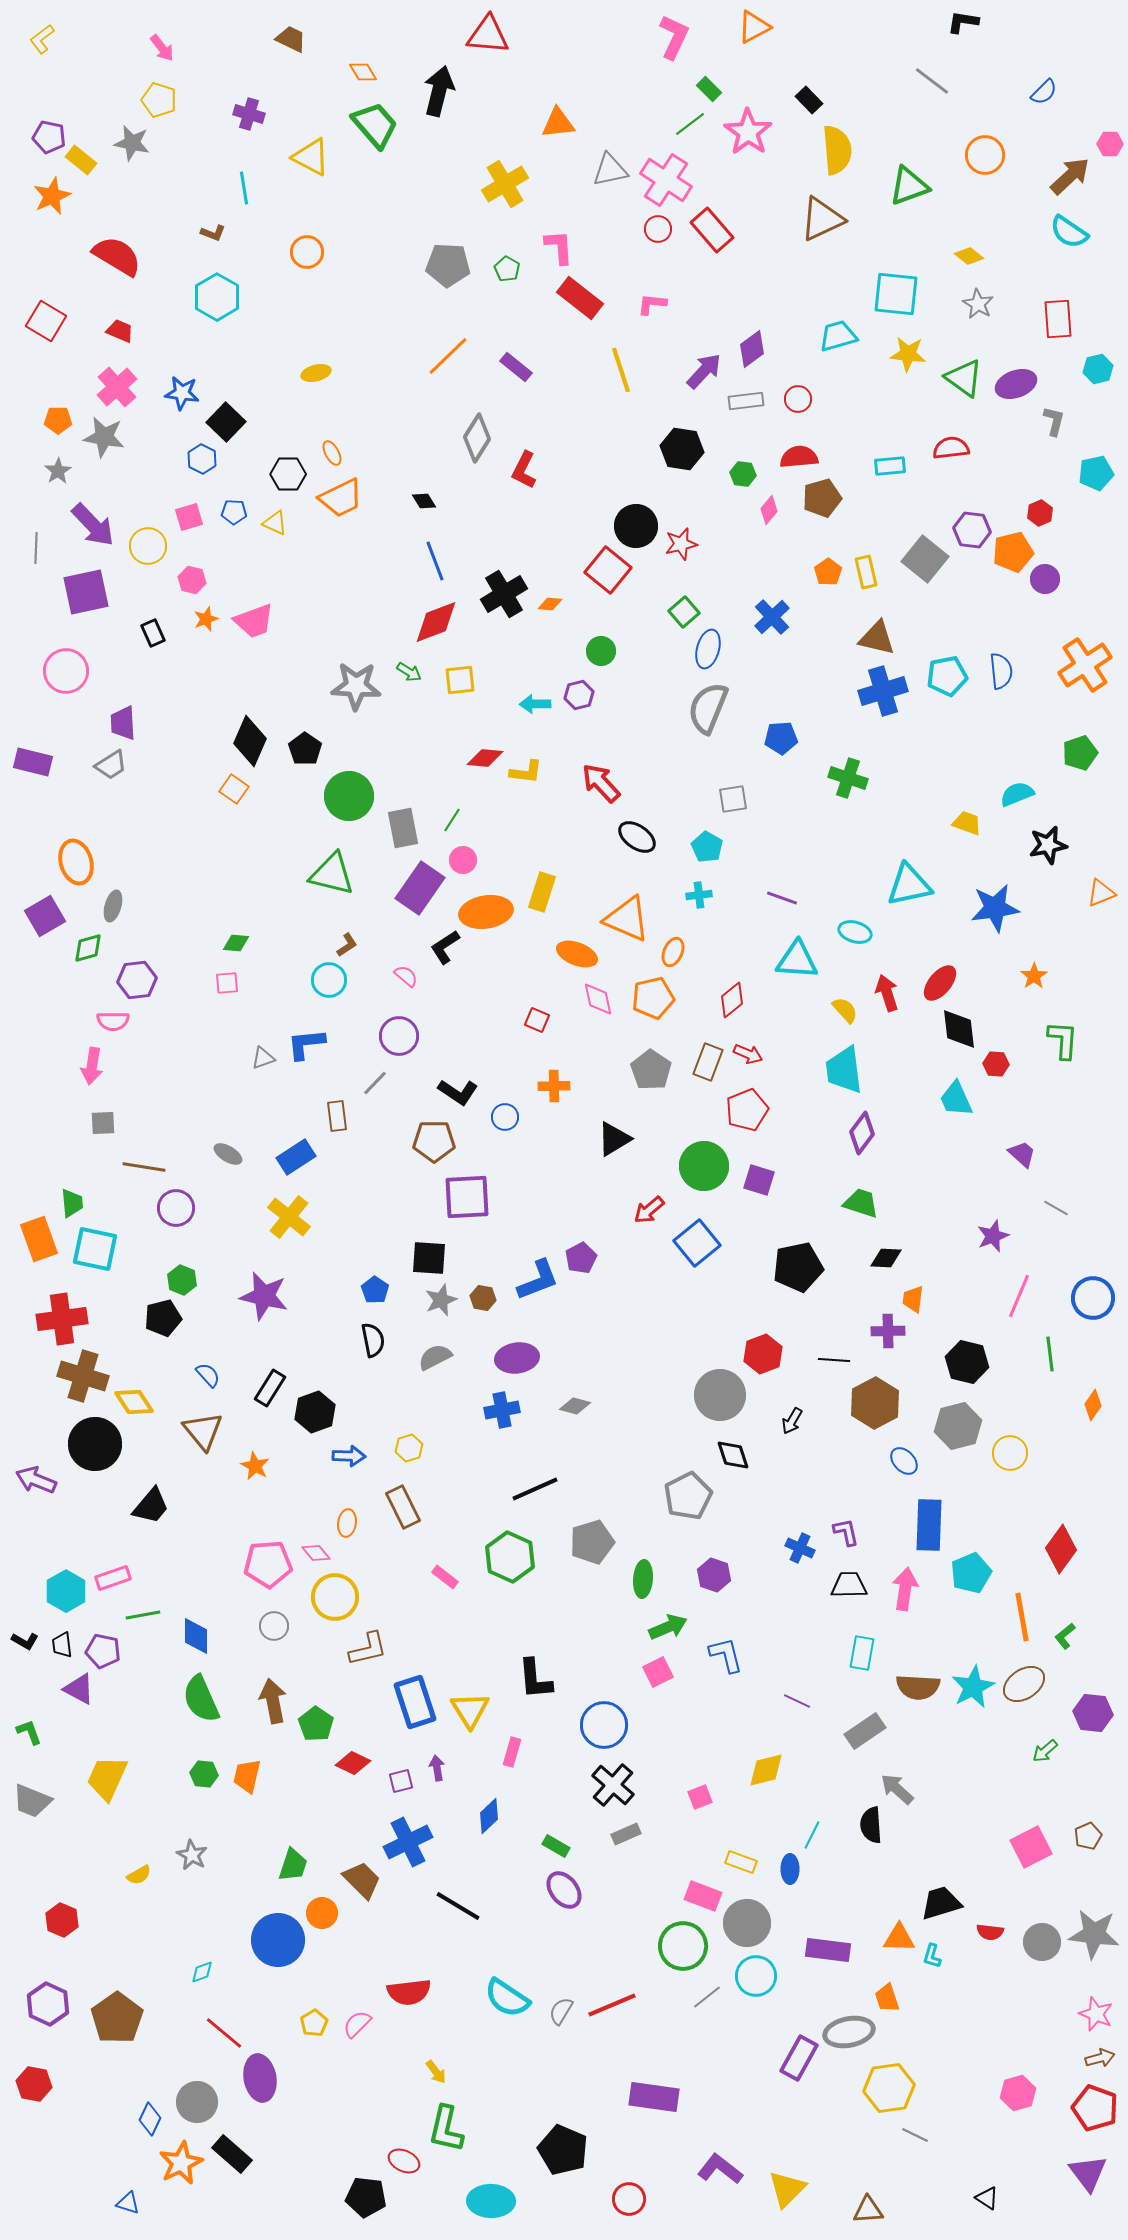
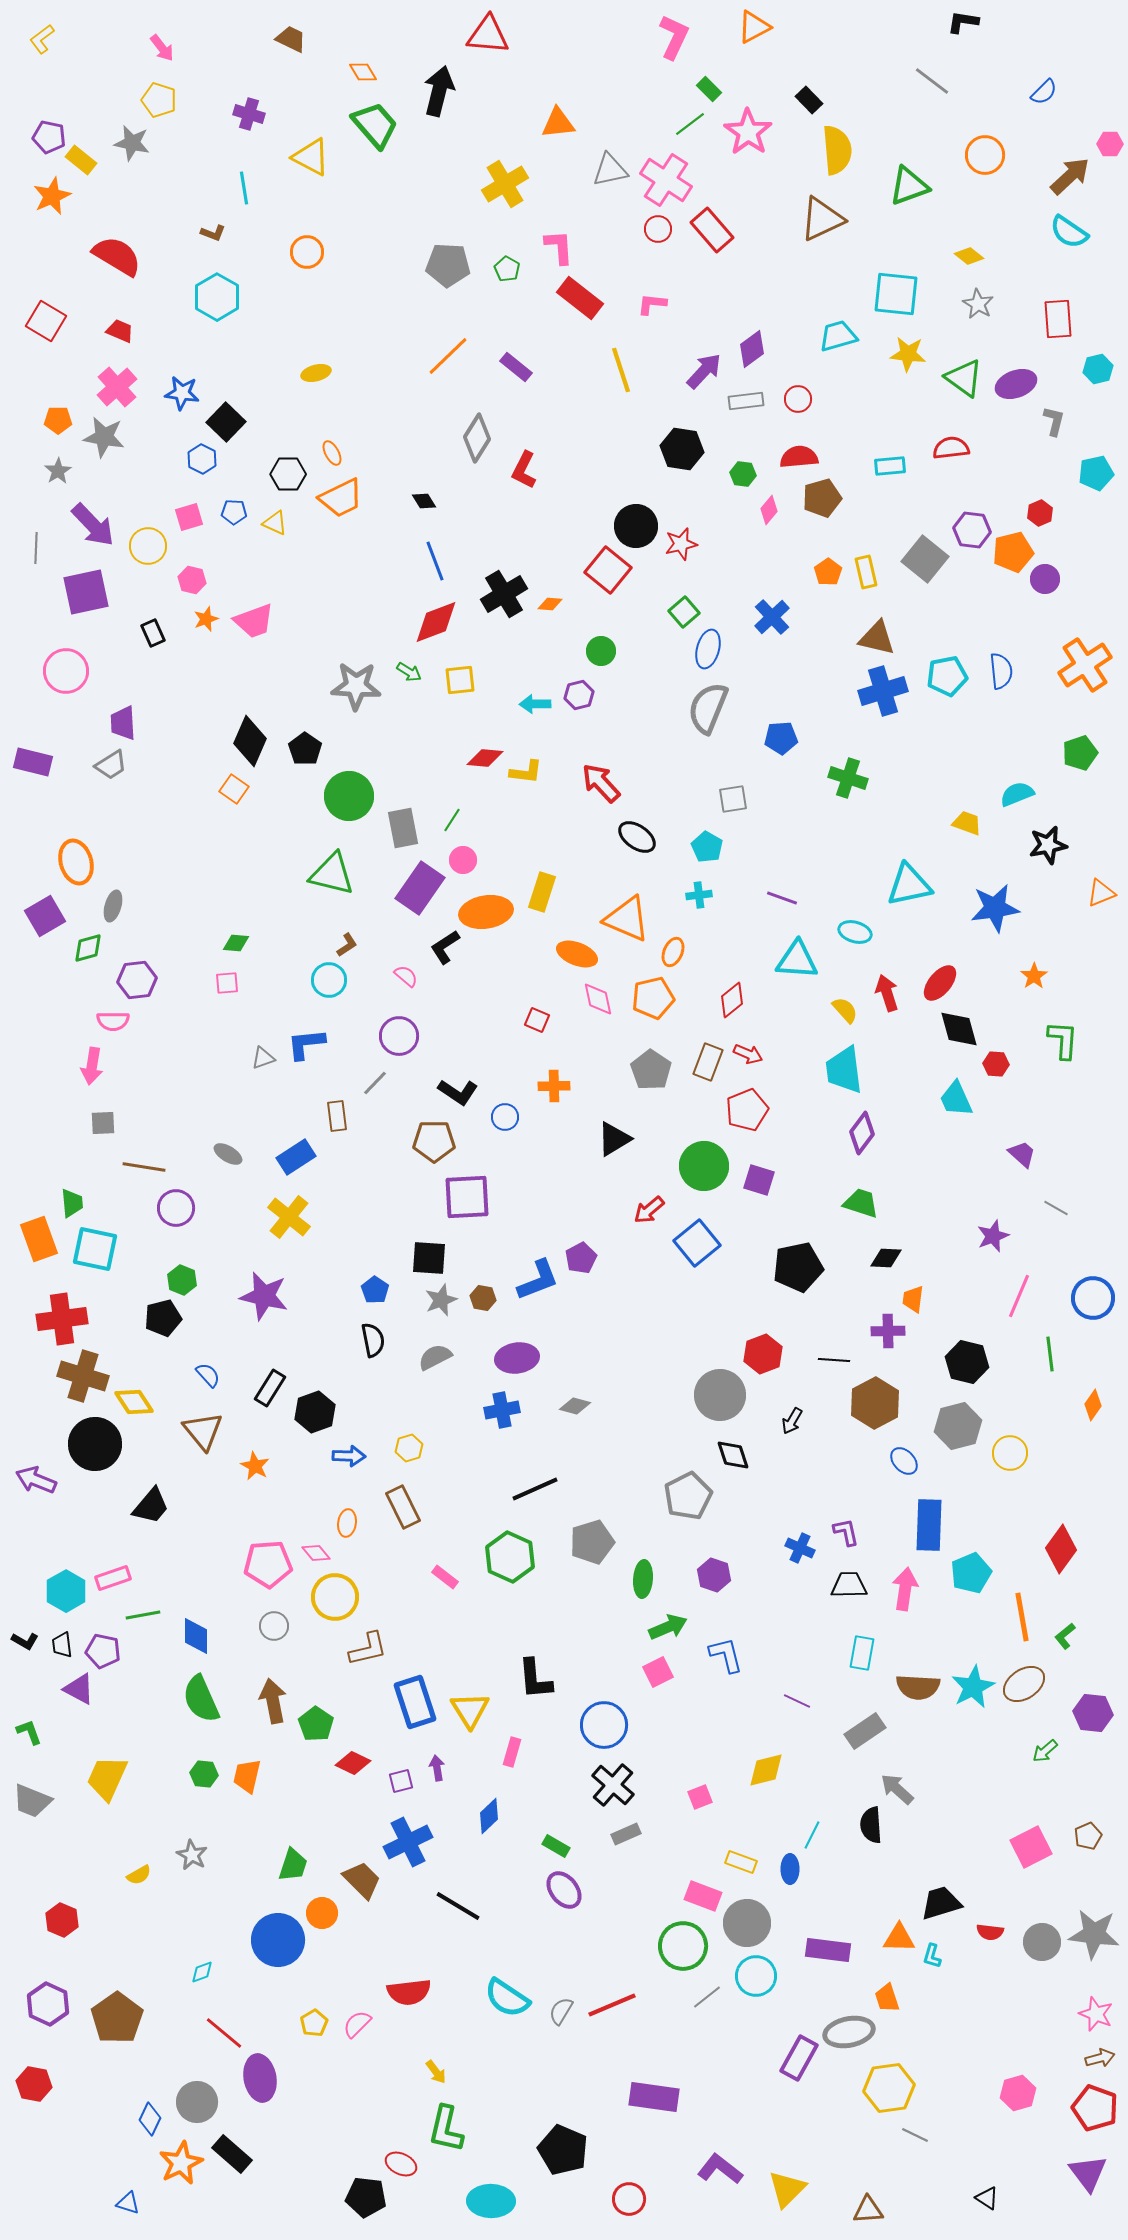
black diamond at (959, 1029): rotated 9 degrees counterclockwise
red ellipse at (404, 2161): moved 3 px left, 3 px down
